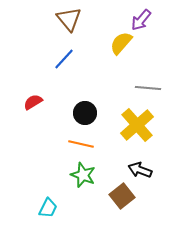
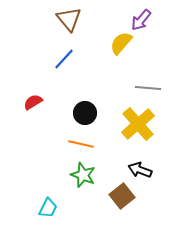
yellow cross: moved 1 px right, 1 px up
